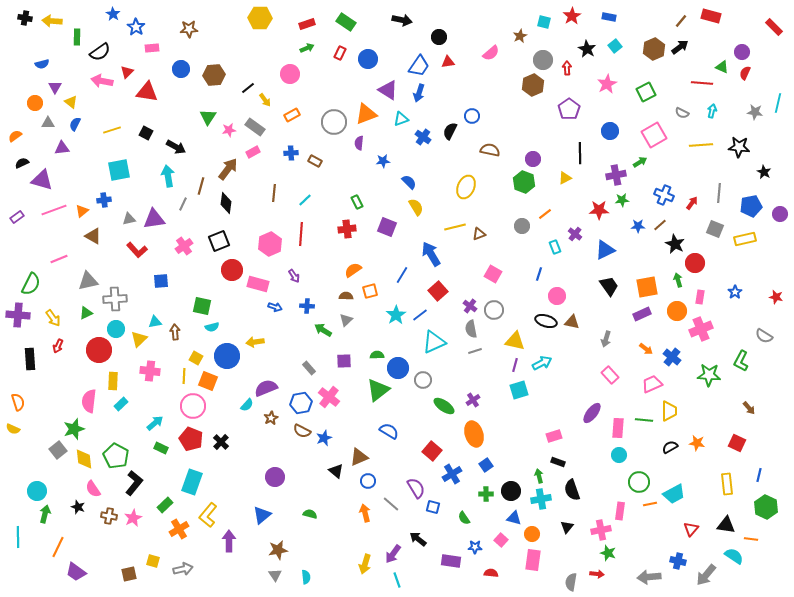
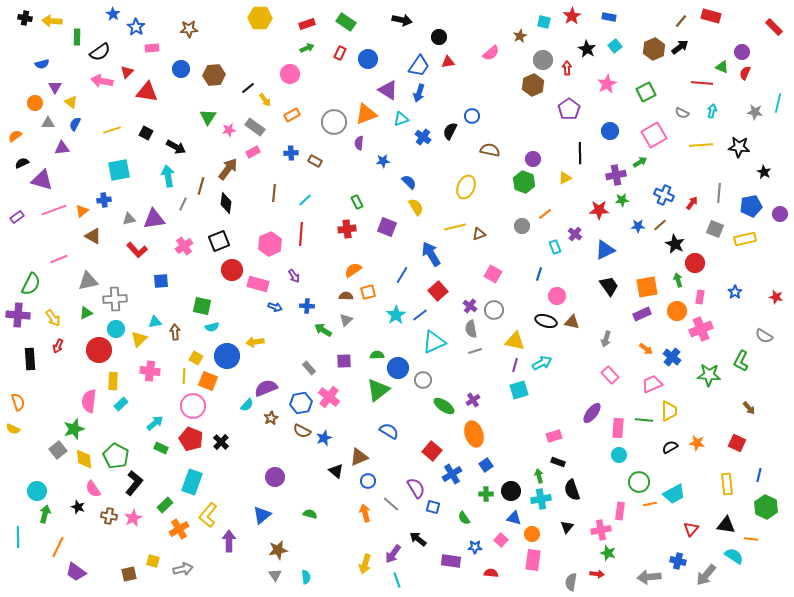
orange square at (370, 291): moved 2 px left, 1 px down
